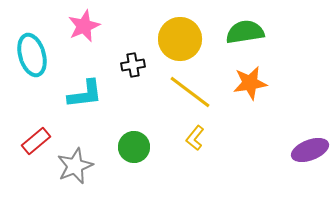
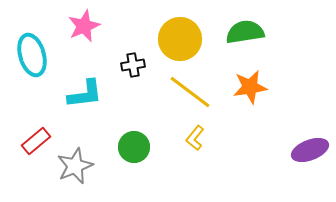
orange star: moved 4 px down
